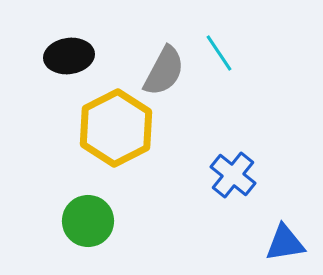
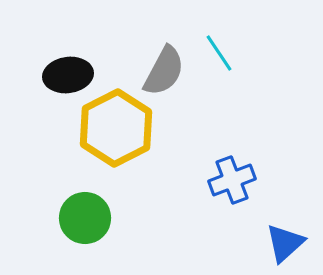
black ellipse: moved 1 px left, 19 px down
blue cross: moved 1 px left, 5 px down; rotated 30 degrees clockwise
green circle: moved 3 px left, 3 px up
blue triangle: rotated 33 degrees counterclockwise
